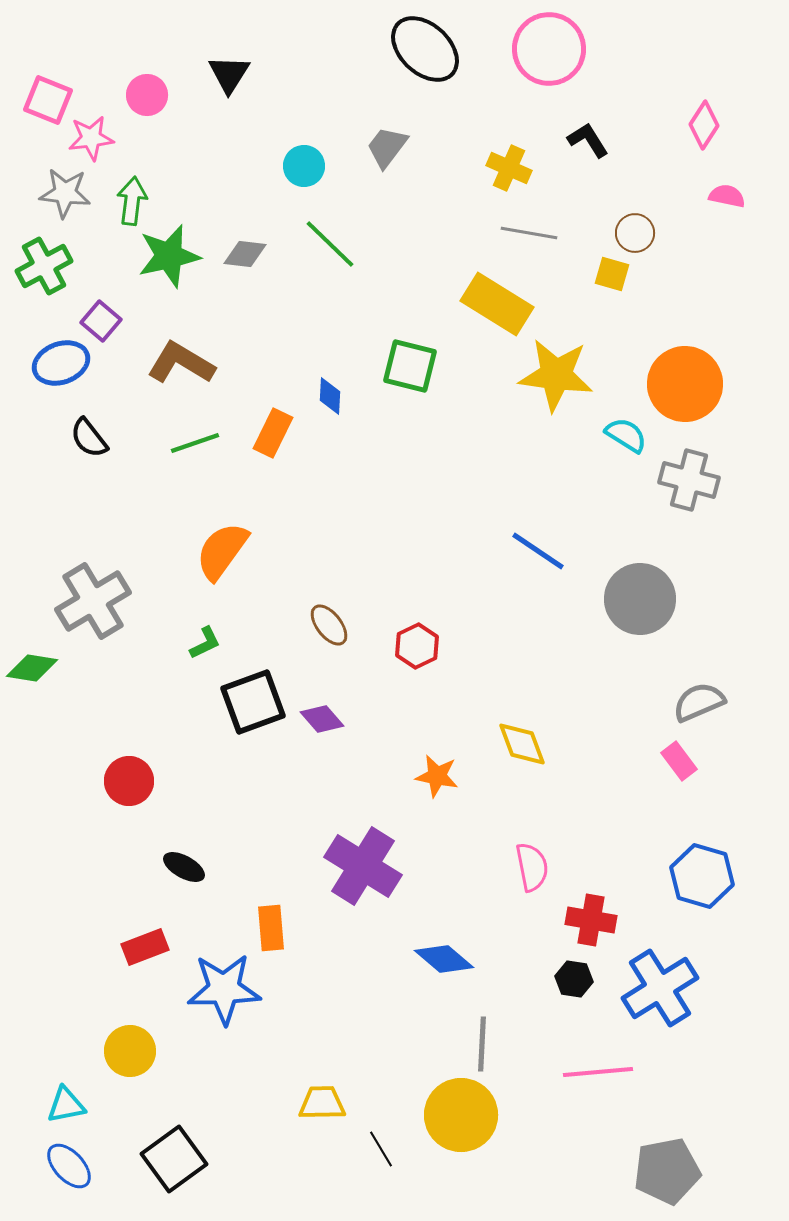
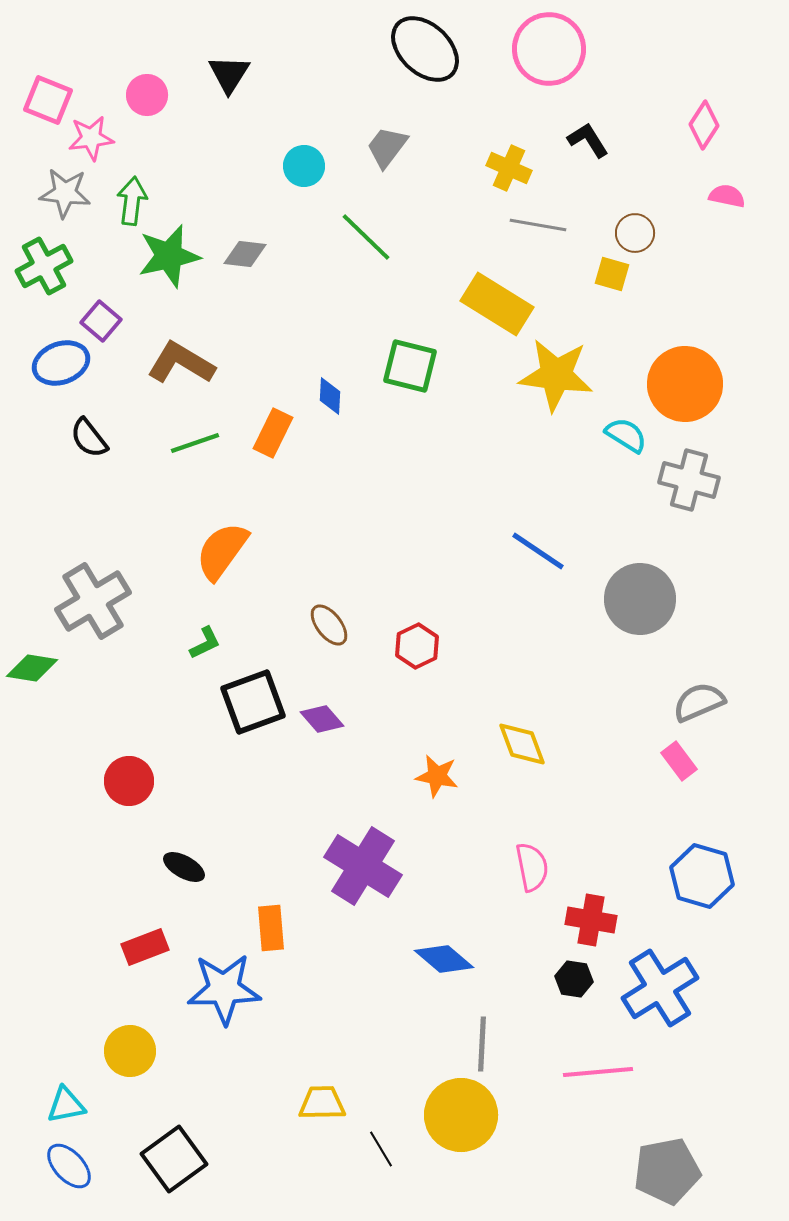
gray line at (529, 233): moved 9 px right, 8 px up
green line at (330, 244): moved 36 px right, 7 px up
